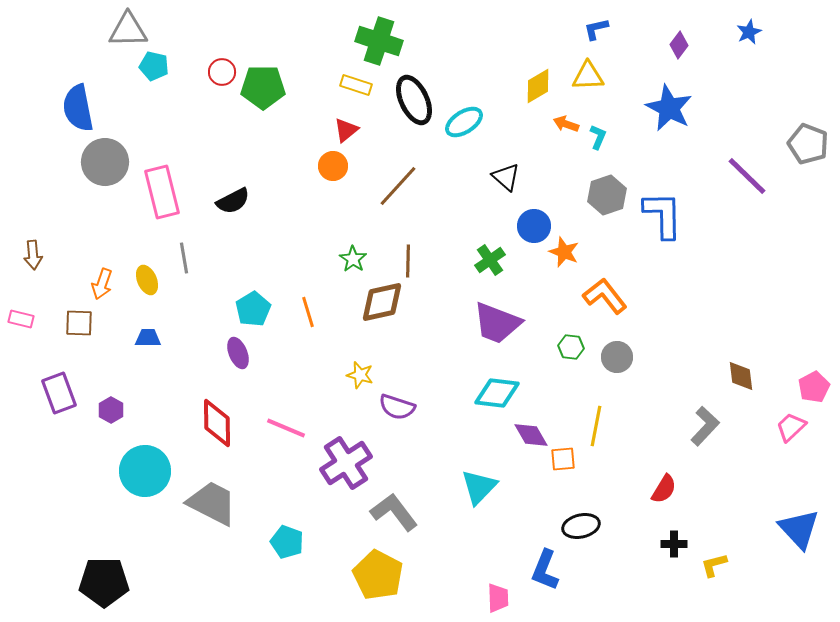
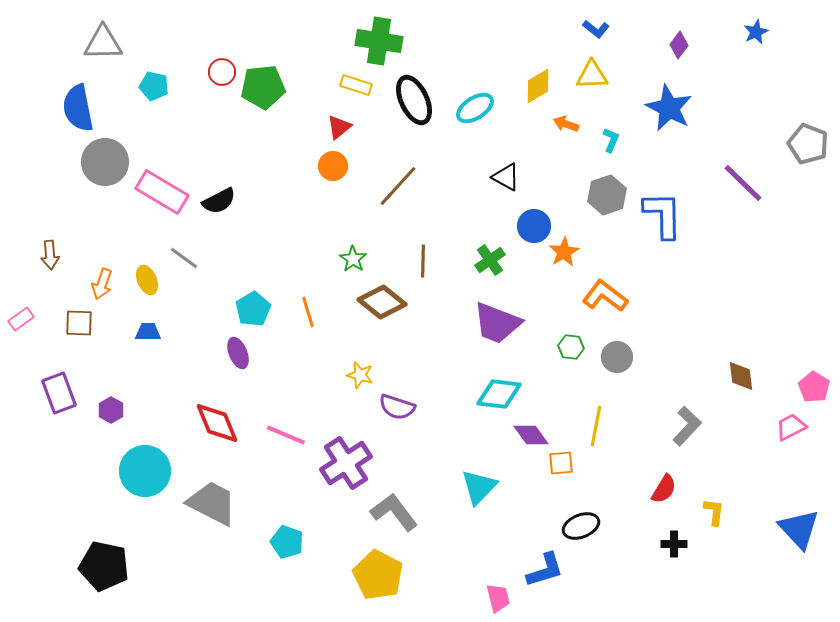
blue L-shape at (596, 29): rotated 128 degrees counterclockwise
gray triangle at (128, 30): moved 25 px left, 13 px down
blue star at (749, 32): moved 7 px right
green cross at (379, 41): rotated 9 degrees counterclockwise
cyan pentagon at (154, 66): moved 20 px down
yellow triangle at (588, 76): moved 4 px right, 1 px up
green pentagon at (263, 87): rotated 6 degrees counterclockwise
cyan ellipse at (464, 122): moved 11 px right, 14 px up
red triangle at (346, 130): moved 7 px left, 3 px up
cyan L-shape at (598, 137): moved 13 px right, 3 px down
purple line at (747, 176): moved 4 px left, 7 px down
black triangle at (506, 177): rotated 12 degrees counterclockwise
pink rectangle at (162, 192): rotated 45 degrees counterclockwise
black semicircle at (233, 201): moved 14 px left
orange star at (564, 252): rotated 20 degrees clockwise
brown arrow at (33, 255): moved 17 px right
gray line at (184, 258): rotated 44 degrees counterclockwise
brown line at (408, 261): moved 15 px right
orange L-shape at (605, 296): rotated 15 degrees counterclockwise
brown diamond at (382, 302): rotated 51 degrees clockwise
pink rectangle at (21, 319): rotated 50 degrees counterclockwise
blue trapezoid at (148, 338): moved 6 px up
pink pentagon at (814, 387): rotated 12 degrees counterclockwise
cyan diamond at (497, 393): moved 2 px right, 1 px down
red diamond at (217, 423): rotated 21 degrees counterclockwise
gray L-shape at (705, 426): moved 18 px left
pink trapezoid at (791, 427): rotated 16 degrees clockwise
pink line at (286, 428): moved 7 px down
purple diamond at (531, 435): rotated 6 degrees counterclockwise
orange square at (563, 459): moved 2 px left, 4 px down
black ellipse at (581, 526): rotated 9 degrees counterclockwise
yellow L-shape at (714, 565): moved 53 px up; rotated 112 degrees clockwise
blue L-shape at (545, 570): rotated 129 degrees counterclockwise
black pentagon at (104, 582): moved 16 px up; rotated 12 degrees clockwise
pink trapezoid at (498, 598): rotated 12 degrees counterclockwise
